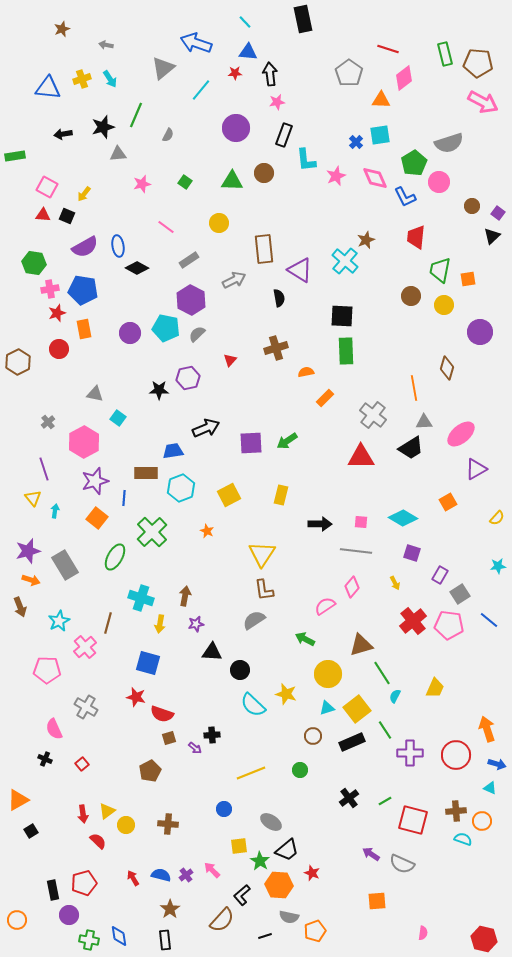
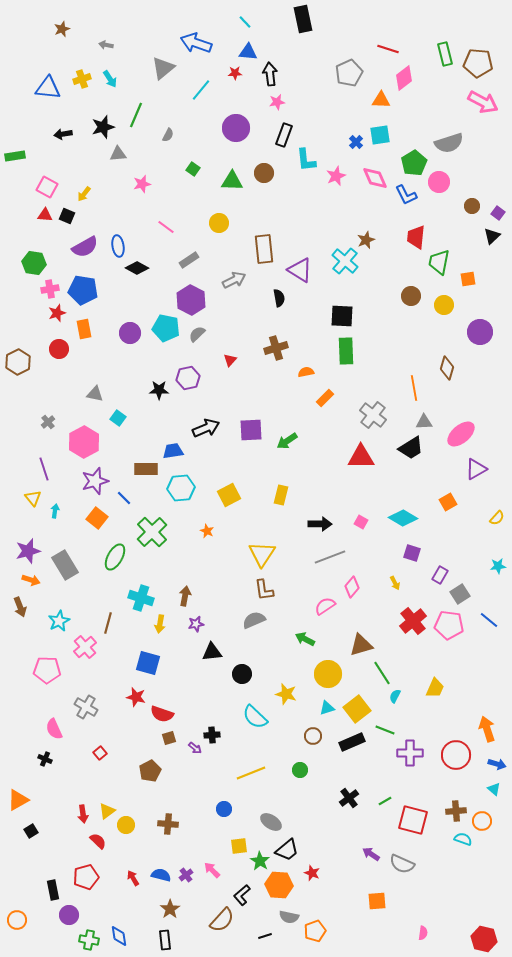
gray pentagon at (349, 73): rotated 12 degrees clockwise
green square at (185, 182): moved 8 px right, 13 px up
blue L-shape at (405, 197): moved 1 px right, 2 px up
red triangle at (43, 215): moved 2 px right
green trapezoid at (440, 270): moved 1 px left, 8 px up
purple square at (251, 443): moved 13 px up
brown rectangle at (146, 473): moved 4 px up
cyan hexagon at (181, 488): rotated 16 degrees clockwise
blue line at (124, 498): rotated 49 degrees counterclockwise
pink square at (361, 522): rotated 24 degrees clockwise
gray line at (356, 551): moved 26 px left, 6 px down; rotated 28 degrees counterclockwise
gray semicircle at (254, 620): rotated 10 degrees clockwise
black triangle at (212, 652): rotated 10 degrees counterclockwise
black circle at (240, 670): moved 2 px right, 4 px down
cyan semicircle at (253, 705): moved 2 px right, 12 px down
green line at (385, 730): rotated 36 degrees counterclockwise
red square at (82, 764): moved 18 px right, 11 px up
cyan triangle at (490, 788): moved 4 px right, 1 px down; rotated 16 degrees clockwise
red pentagon at (84, 883): moved 2 px right, 6 px up
